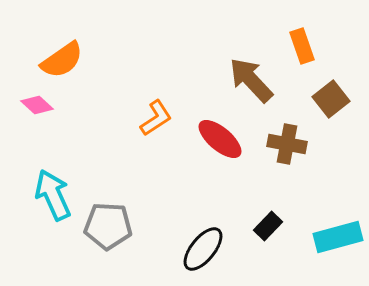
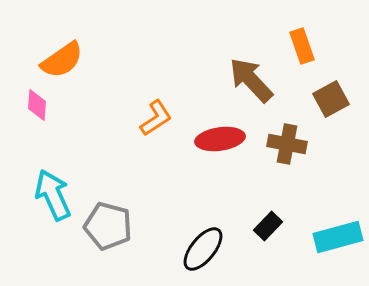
brown square: rotated 9 degrees clockwise
pink diamond: rotated 52 degrees clockwise
red ellipse: rotated 48 degrees counterclockwise
gray pentagon: rotated 12 degrees clockwise
